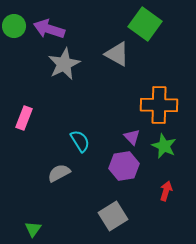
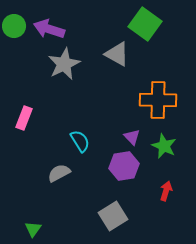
orange cross: moved 1 px left, 5 px up
